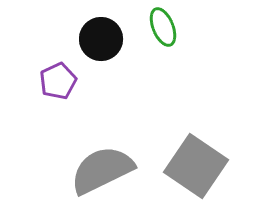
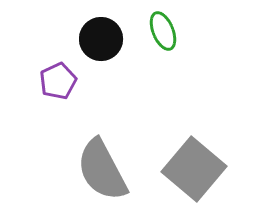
green ellipse: moved 4 px down
gray square: moved 2 px left, 3 px down; rotated 6 degrees clockwise
gray semicircle: rotated 92 degrees counterclockwise
